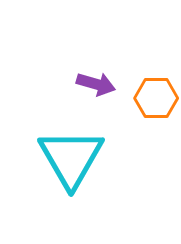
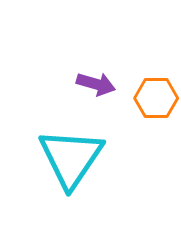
cyan triangle: rotated 4 degrees clockwise
